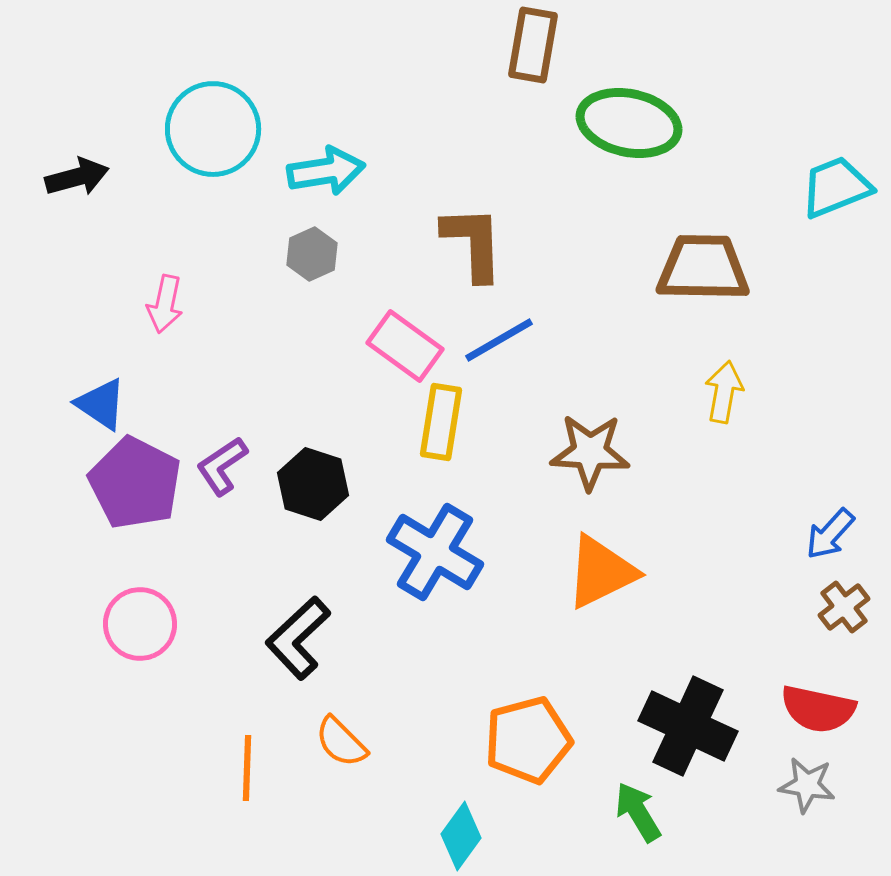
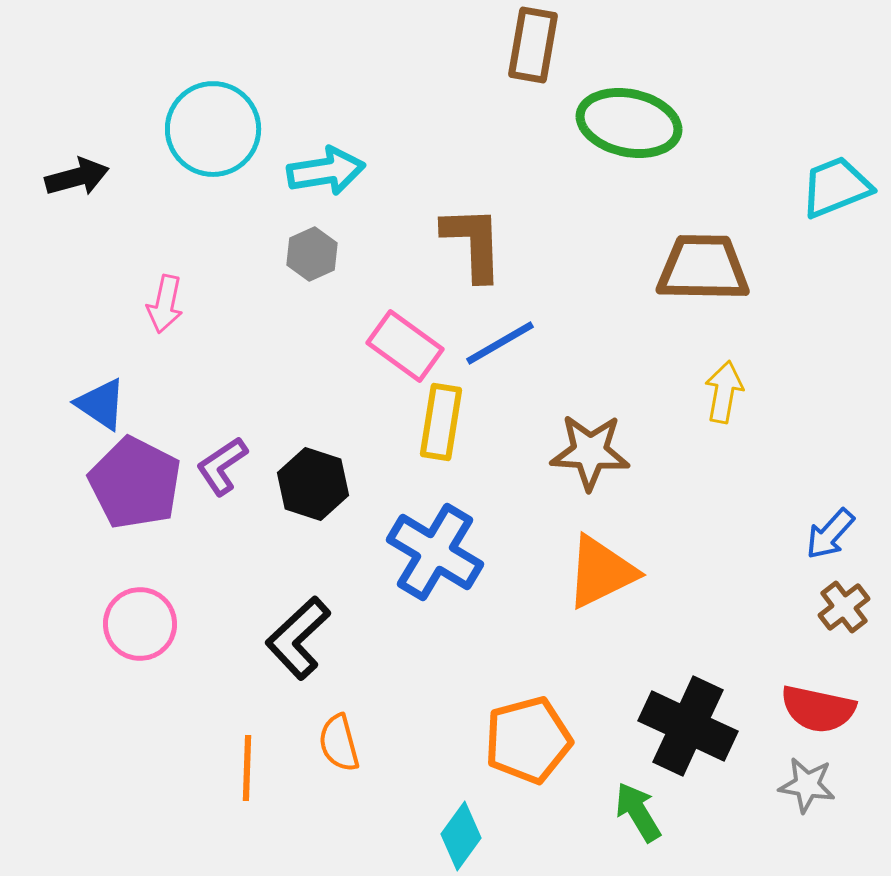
blue line: moved 1 px right, 3 px down
orange semicircle: moved 2 px left, 1 px down; rotated 30 degrees clockwise
